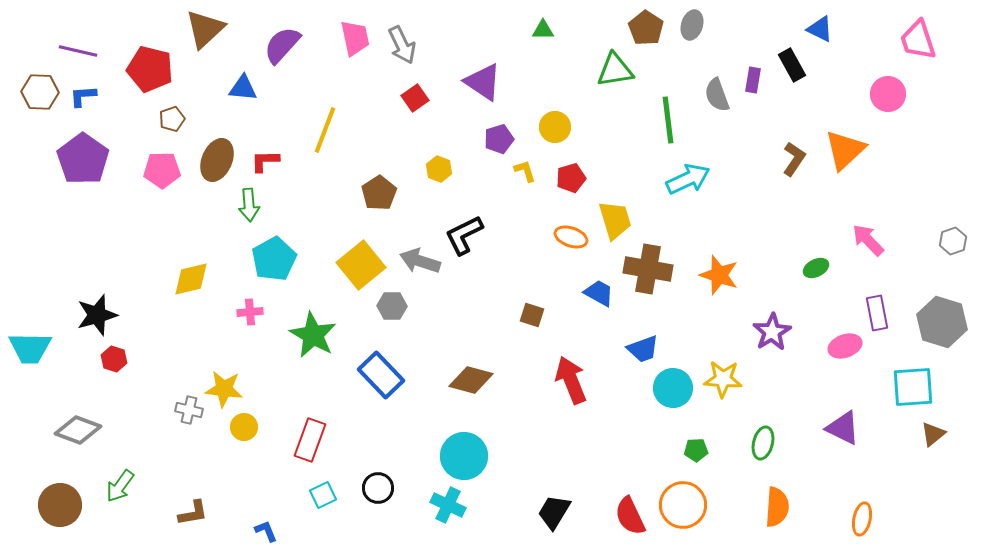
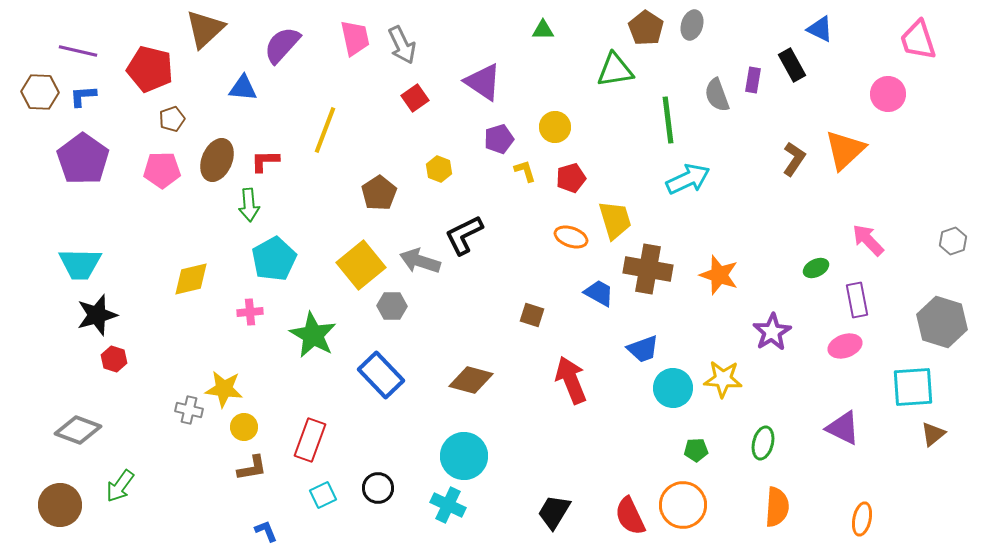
purple rectangle at (877, 313): moved 20 px left, 13 px up
cyan trapezoid at (30, 348): moved 50 px right, 84 px up
brown L-shape at (193, 513): moved 59 px right, 45 px up
